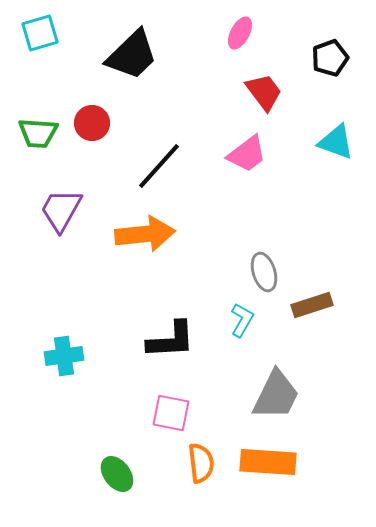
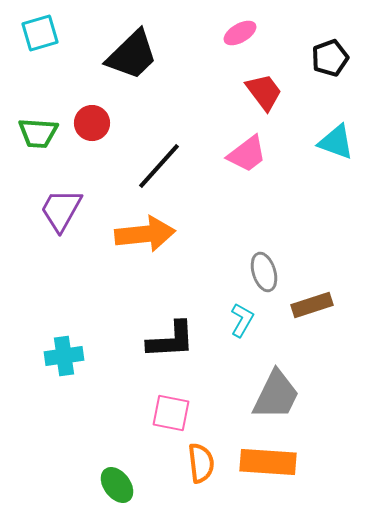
pink ellipse: rotated 32 degrees clockwise
green ellipse: moved 11 px down
